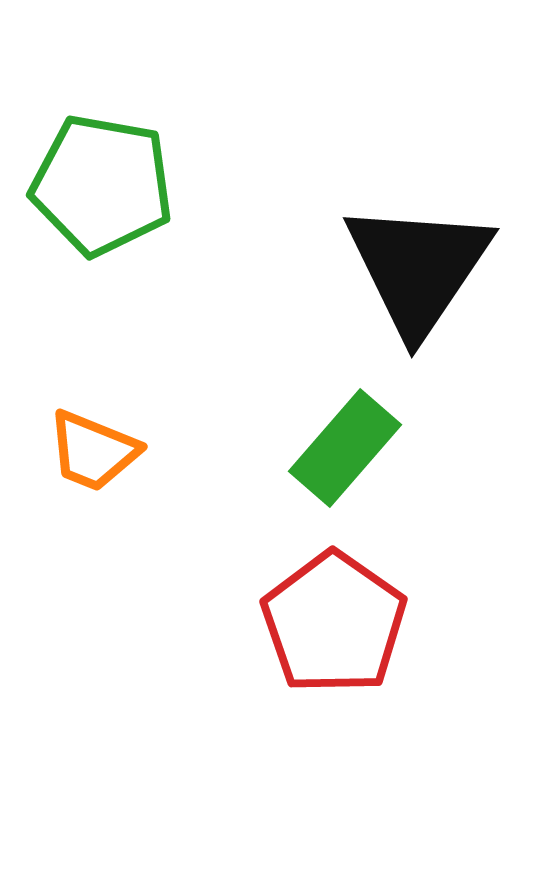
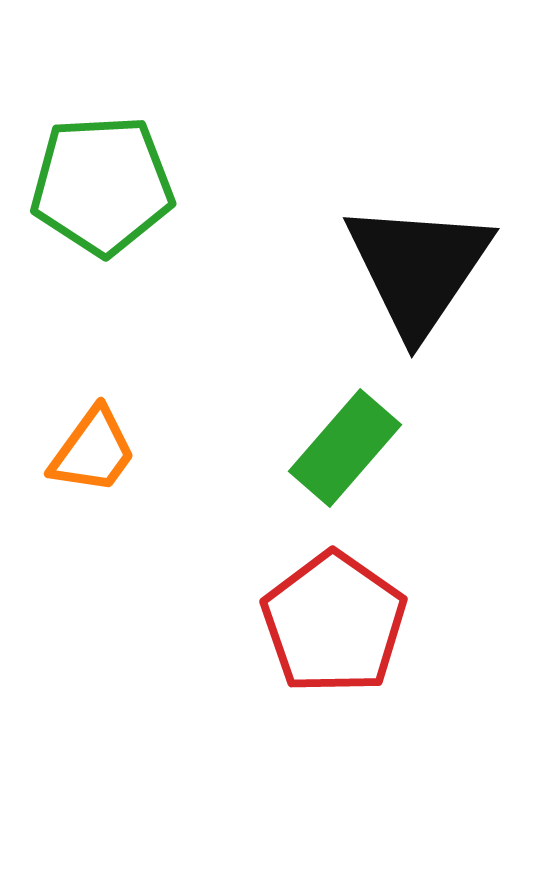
green pentagon: rotated 13 degrees counterclockwise
orange trapezoid: rotated 76 degrees counterclockwise
